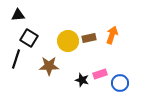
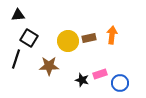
orange arrow: rotated 12 degrees counterclockwise
